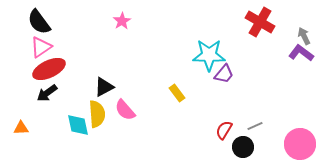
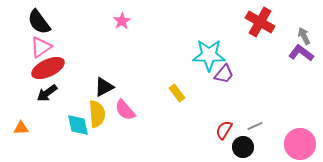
red ellipse: moved 1 px left, 1 px up
